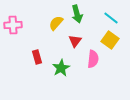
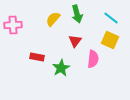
yellow semicircle: moved 3 px left, 4 px up
yellow square: rotated 12 degrees counterclockwise
red rectangle: rotated 64 degrees counterclockwise
